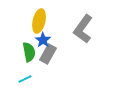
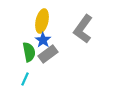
yellow ellipse: moved 3 px right
gray rectangle: rotated 24 degrees clockwise
cyan line: rotated 40 degrees counterclockwise
